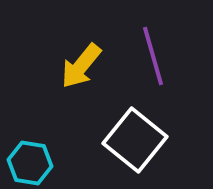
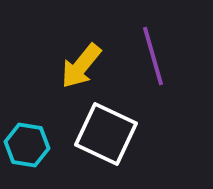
white square: moved 29 px left, 6 px up; rotated 14 degrees counterclockwise
cyan hexagon: moved 3 px left, 18 px up
